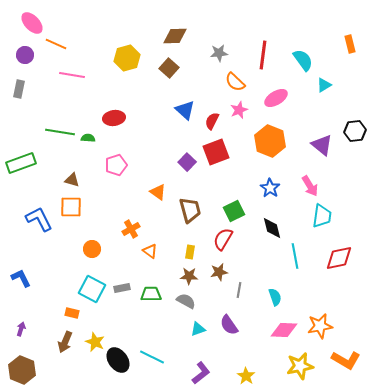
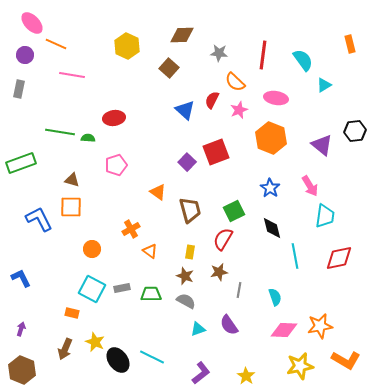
brown diamond at (175, 36): moved 7 px right, 1 px up
gray star at (219, 53): rotated 12 degrees clockwise
yellow hexagon at (127, 58): moved 12 px up; rotated 20 degrees counterclockwise
pink ellipse at (276, 98): rotated 40 degrees clockwise
red semicircle at (212, 121): moved 21 px up
orange hexagon at (270, 141): moved 1 px right, 3 px up
cyan trapezoid at (322, 216): moved 3 px right
brown star at (189, 276): moved 4 px left; rotated 18 degrees clockwise
brown arrow at (65, 342): moved 7 px down
